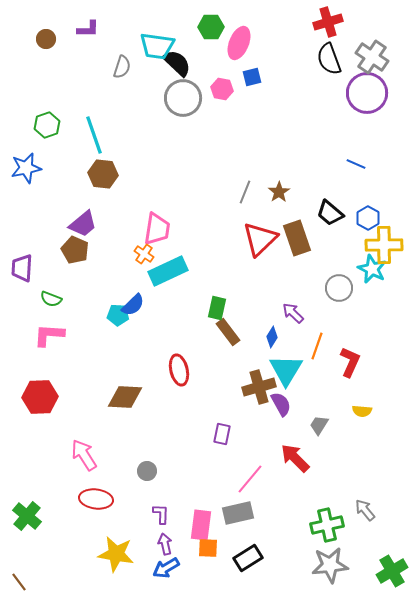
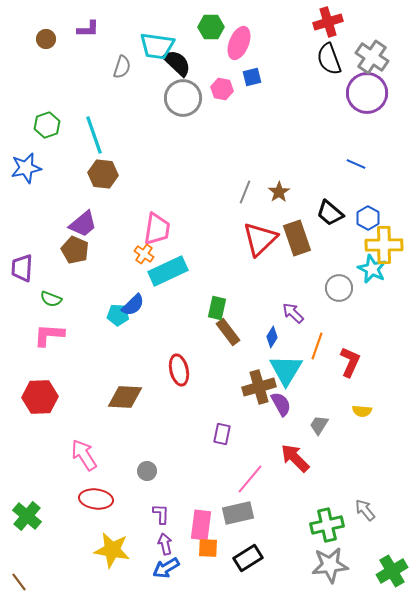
yellow star at (116, 554): moved 4 px left, 4 px up
